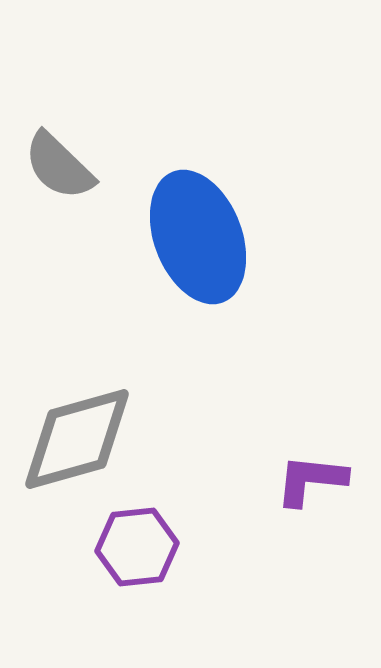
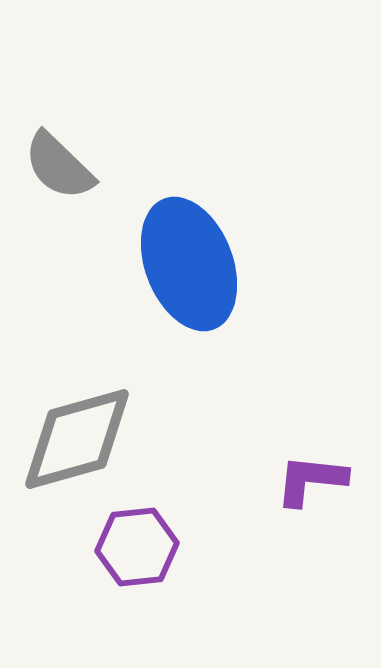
blue ellipse: moved 9 px left, 27 px down
